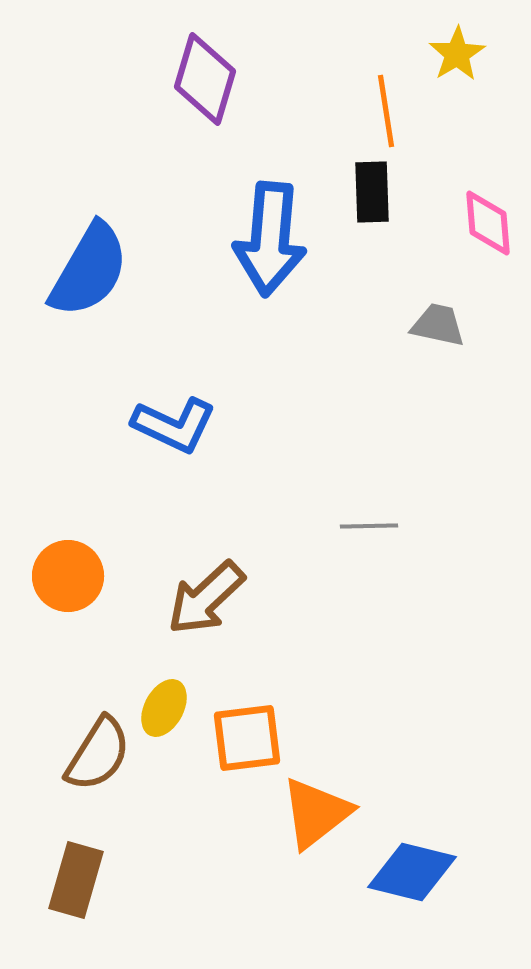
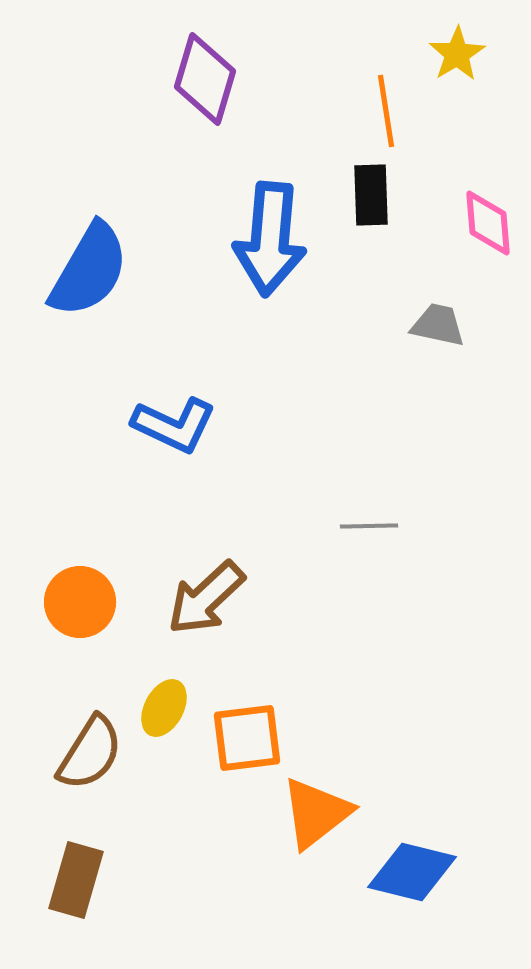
black rectangle: moved 1 px left, 3 px down
orange circle: moved 12 px right, 26 px down
brown semicircle: moved 8 px left, 1 px up
